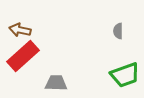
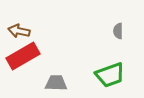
brown arrow: moved 1 px left, 1 px down
red rectangle: rotated 12 degrees clockwise
green trapezoid: moved 15 px left
